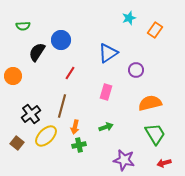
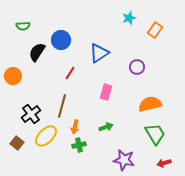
blue triangle: moved 9 px left
purple circle: moved 1 px right, 3 px up
orange semicircle: moved 1 px down
